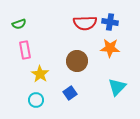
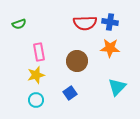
pink rectangle: moved 14 px right, 2 px down
yellow star: moved 4 px left, 1 px down; rotated 24 degrees clockwise
